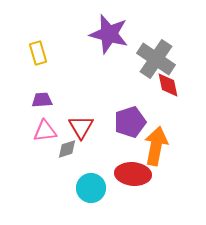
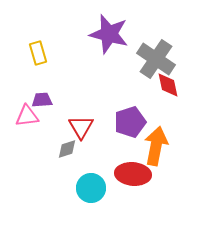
pink triangle: moved 18 px left, 15 px up
